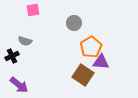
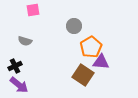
gray circle: moved 3 px down
black cross: moved 3 px right, 10 px down
